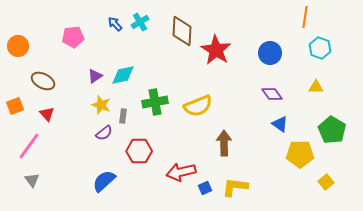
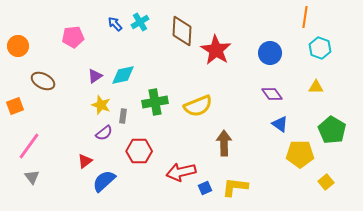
red triangle: moved 38 px right, 47 px down; rotated 35 degrees clockwise
gray triangle: moved 3 px up
